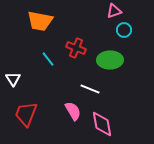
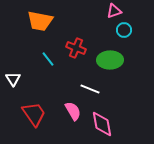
red trapezoid: moved 8 px right; rotated 124 degrees clockwise
